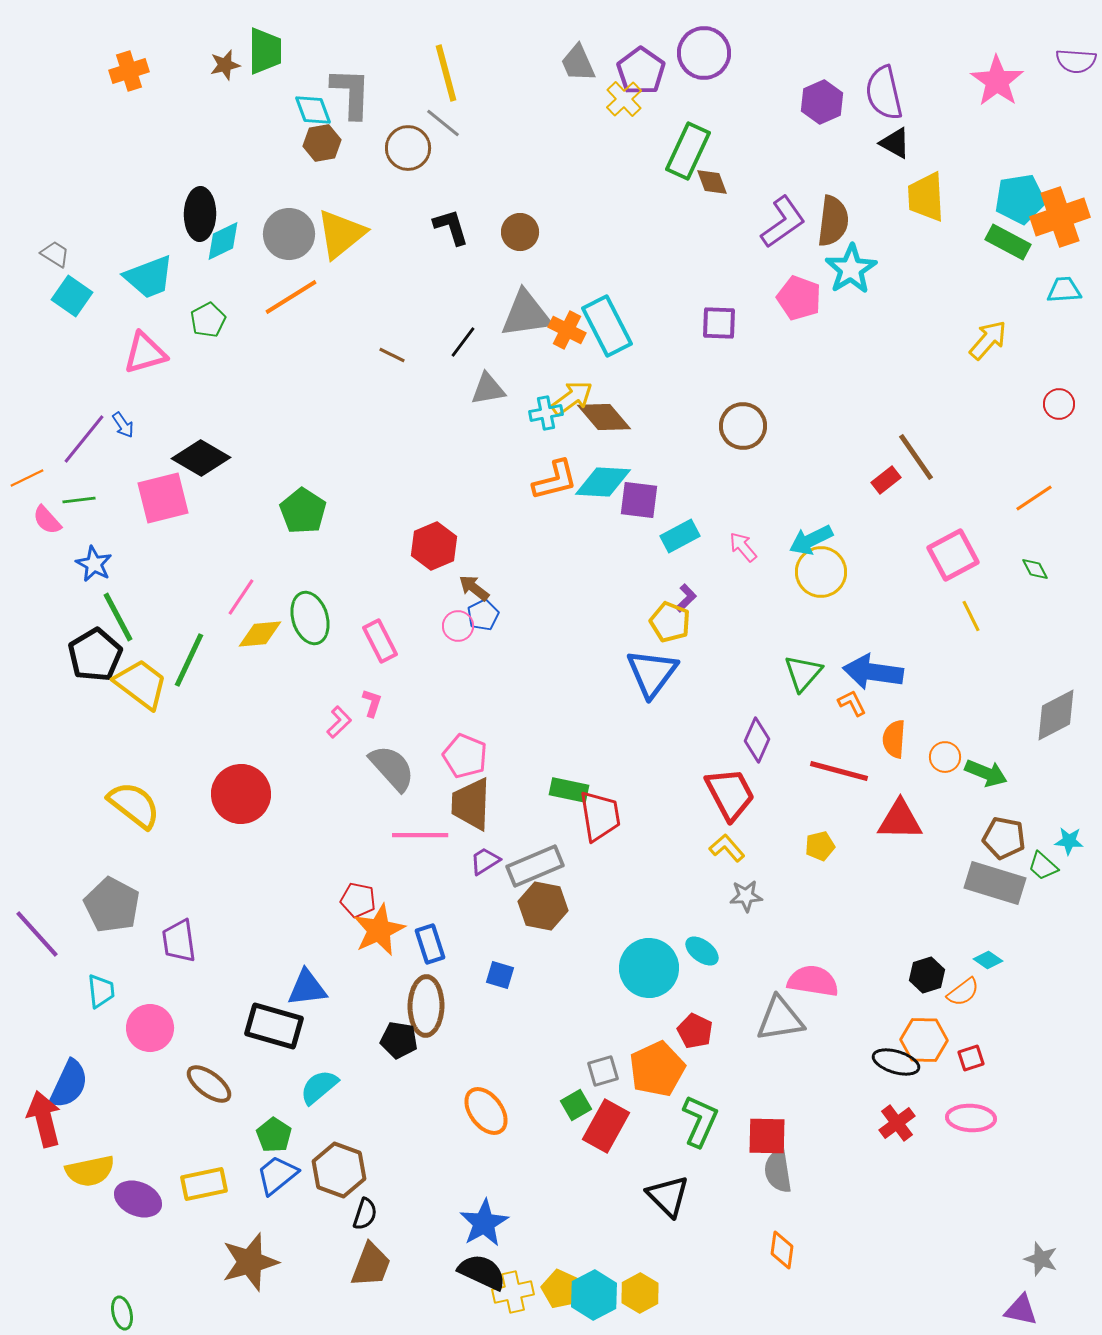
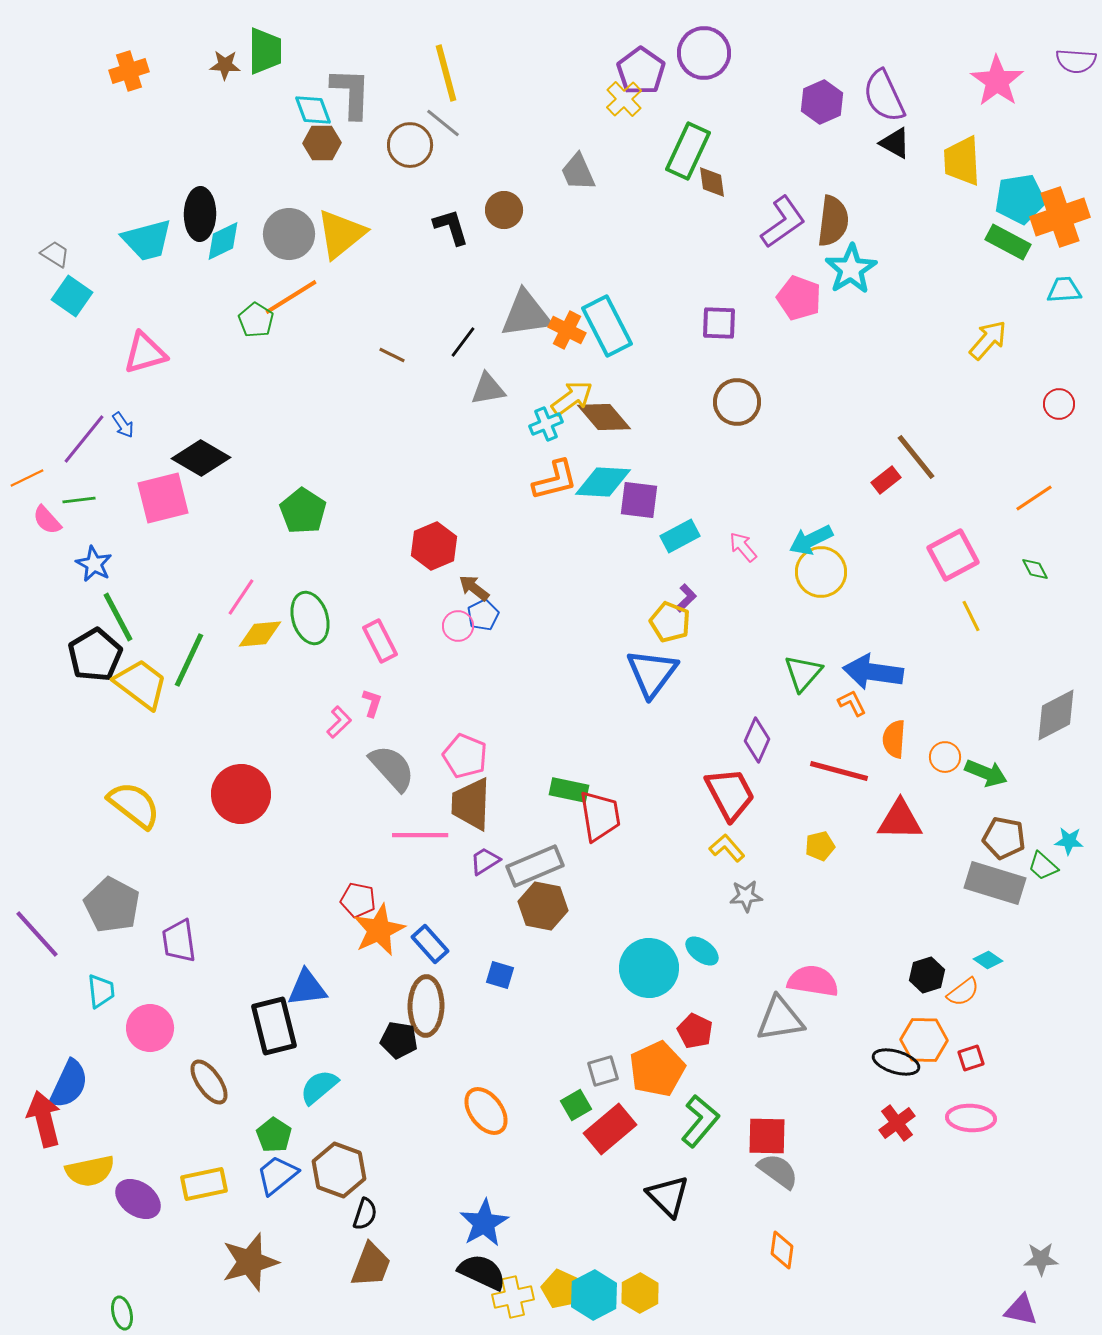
gray trapezoid at (578, 63): moved 109 px down
brown star at (225, 65): rotated 16 degrees clockwise
purple semicircle at (884, 93): moved 3 px down; rotated 12 degrees counterclockwise
brown hexagon at (322, 143): rotated 9 degrees clockwise
brown circle at (408, 148): moved 2 px right, 3 px up
brown diamond at (712, 182): rotated 12 degrees clockwise
yellow trapezoid at (926, 197): moved 36 px right, 36 px up
brown circle at (520, 232): moved 16 px left, 22 px up
cyan trapezoid at (149, 277): moved 2 px left, 37 px up; rotated 6 degrees clockwise
green pentagon at (208, 320): moved 48 px right; rotated 12 degrees counterclockwise
cyan cross at (546, 413): moved 11 px down; rotated 12 degrees counterclockwise
brown circle at (743, 426): moved 6 px left, 24 px up
brown line at (916, 457): rotated 4 degrees counterclockwise
blue rectangle at (430, 944): rotated 24 degrees counterclockwise
black rectangle at (274, 1026): rotated 60 degrees clockwise
brown ellipse at (209, 1084): moved 2 px up; rotated 18 degrees clockwise
green L-shape at (700, 1121): rotated 16 degrees clockwise
red rectangle at (606, 1126): moved 4 px right, 3 px down; rotated 21 degrees clockwise
gray semicircle at (778, 1171): rotated 135 degrees clockwise
purple ellipse at (138, 1199): rotated 12 degrees clockwise
gray star at (1041, 1259): rotated 20 degrees counterclockwise
yellow cross at (513, 1292): moved 5 px down
